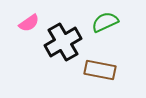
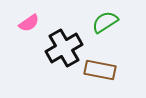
green semicircle: rotated 8 degrees counterclockwise
black cross: moved 1 px right, 6 px down
